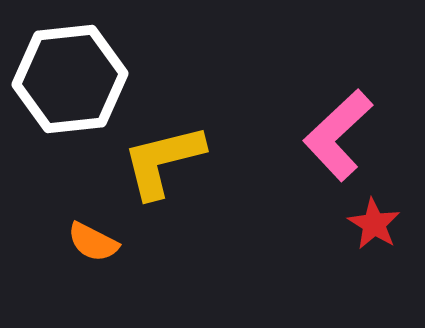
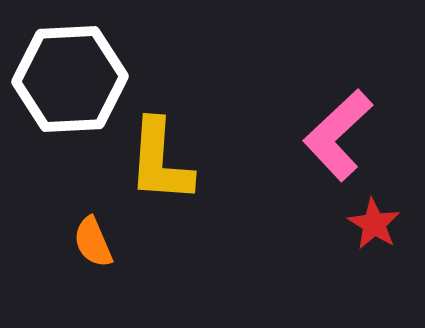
white hexagon: rotated 3 degrees clockwise
yellow L-shape: moved 3 px left; rotated 72 degrees counterclockwise
orange semicircle: rotated 40 degrees clockwise
